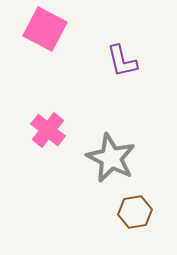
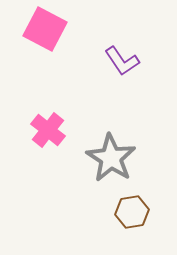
purple L-shape: rotated 21 degrees counterclockwise
gray star: rotated 6 degrees clockwise
brown hexagon: moved 3 px left
